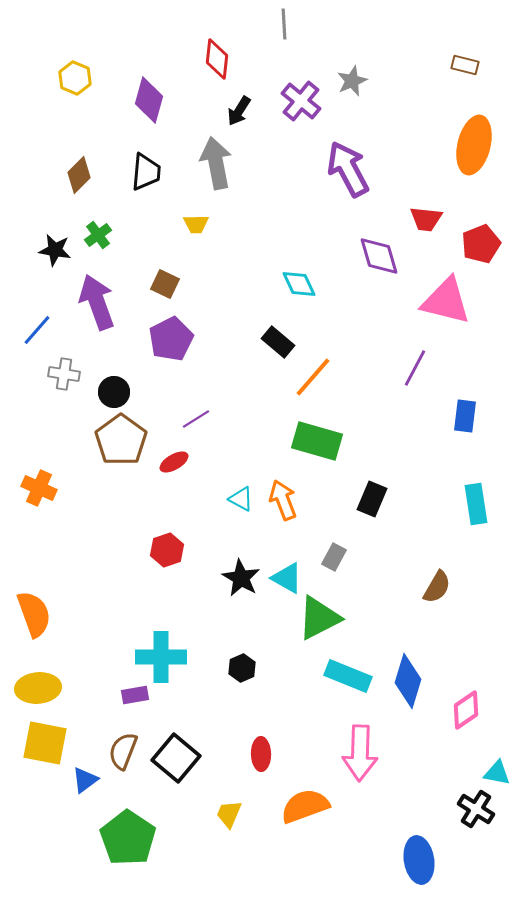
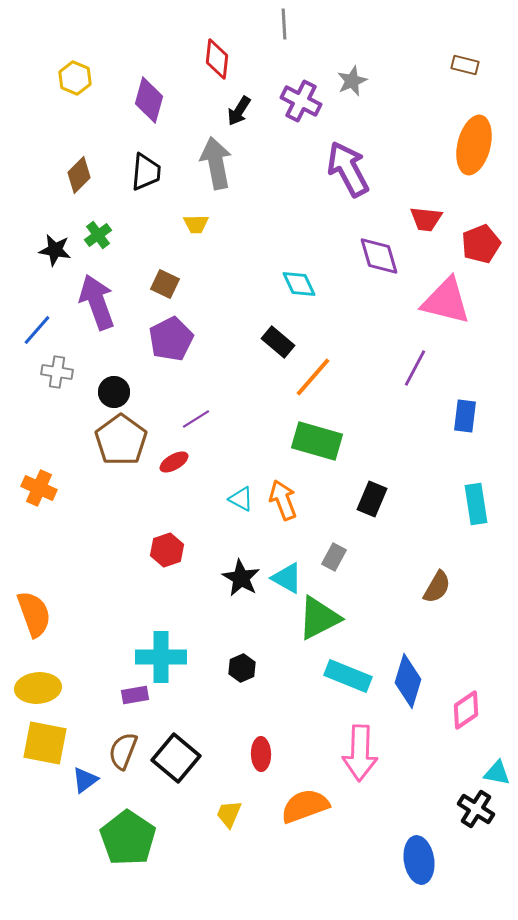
purple cross at (301, 101): rotated 12 degrees counterclockwise
gray cross at (64, 374): moved 7 px left, 2 px up
